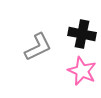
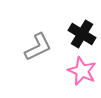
black cross: rotated 20 degrees clockwise
